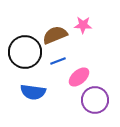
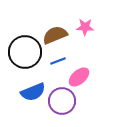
pink star: moved 2 px right, 2 px down
blue semicircle: rotated 30 degrees counterclockwise
purple circle: moved 33 px left, 1 px down
